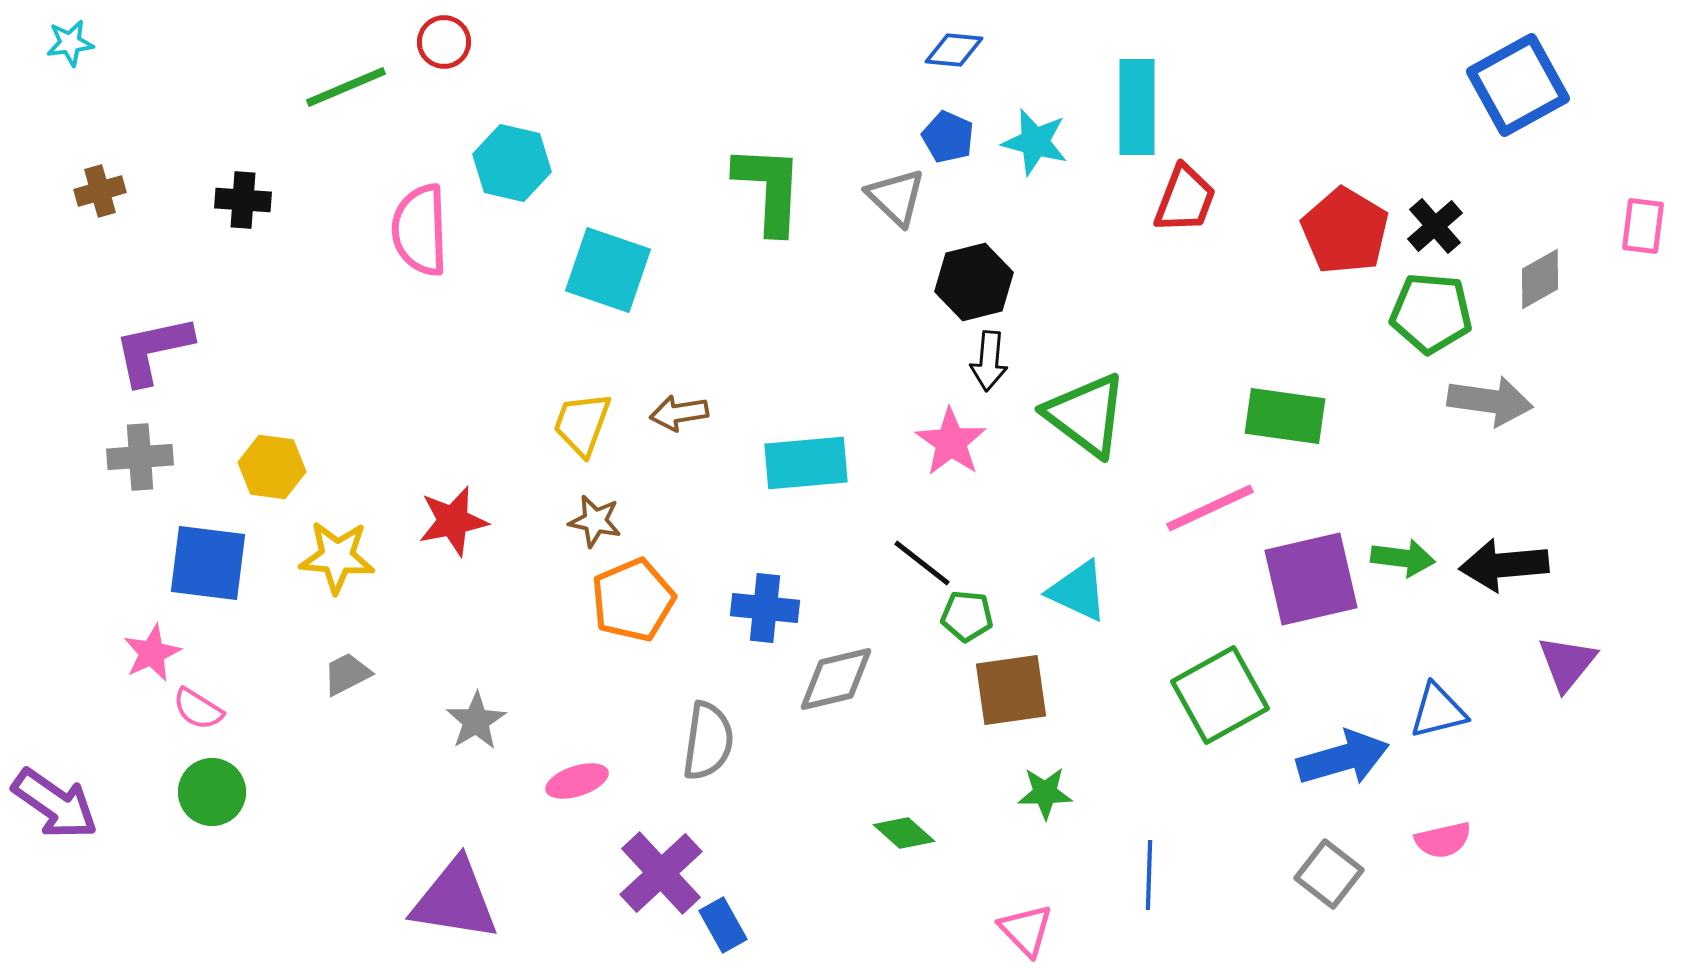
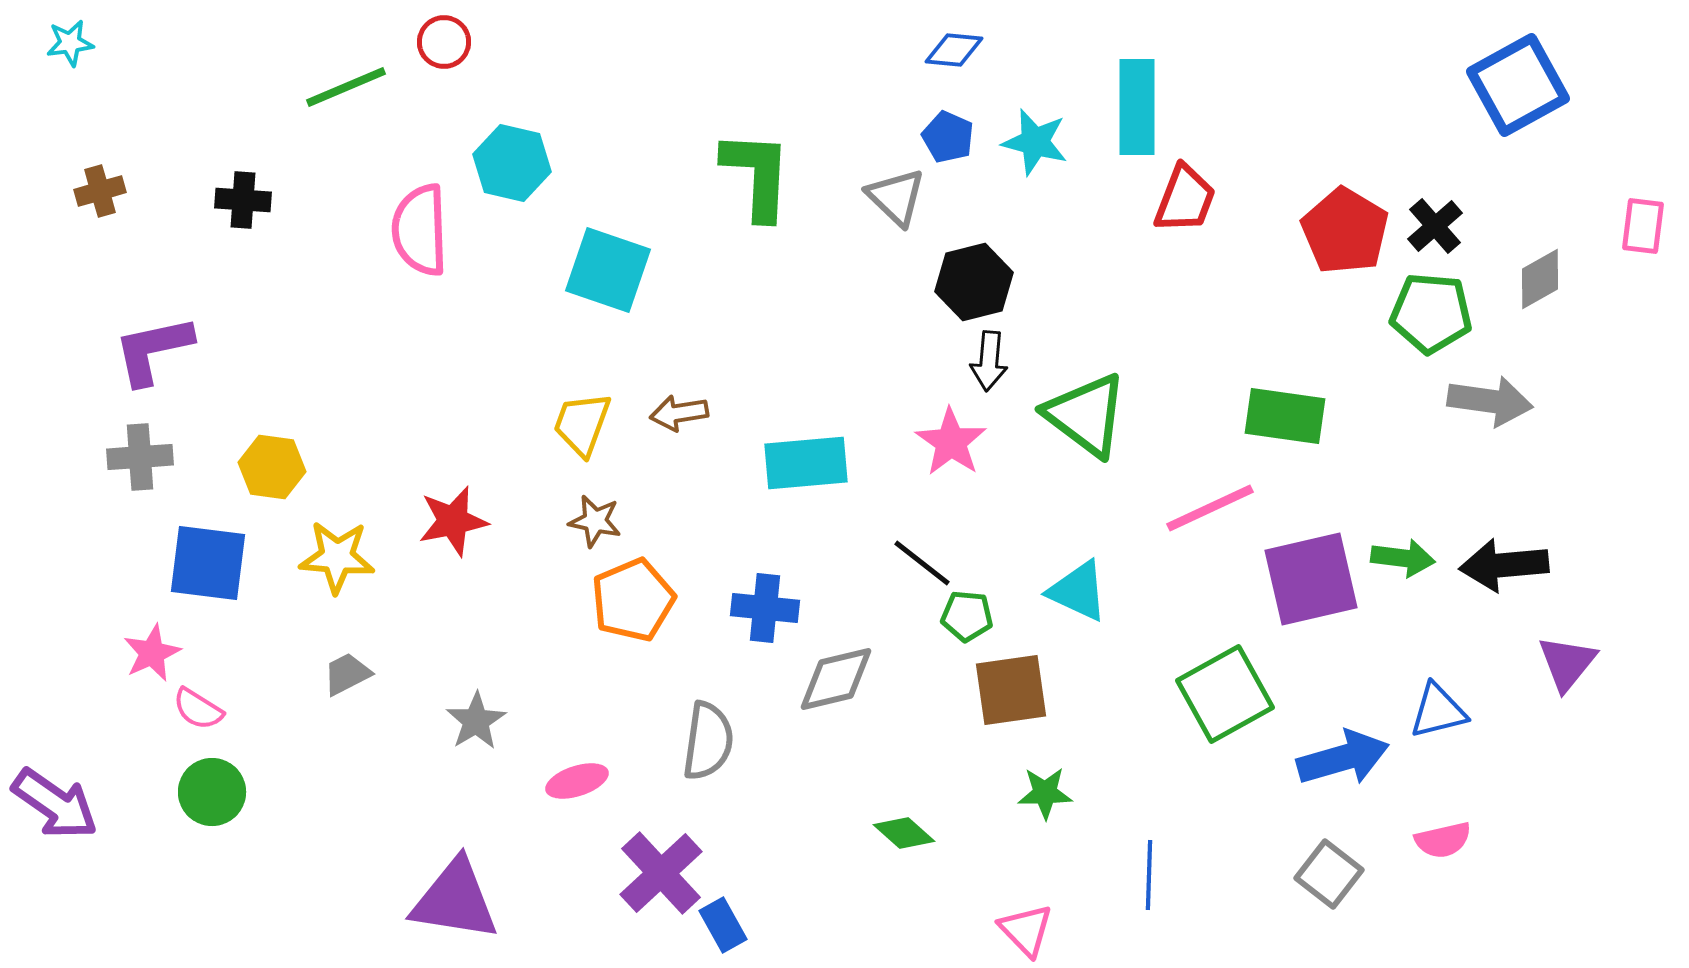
green L-shape at (769, 189): moved 12 px left, 14 px up
green square at (1220, 695): moved 5 px right, 1 px up
